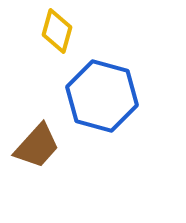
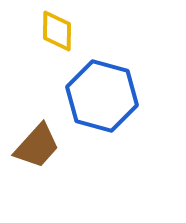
yellow diamond: rotated 15 degrees counterclockwise
